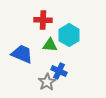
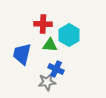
red cross: moved 4 px down
blue trapezoid: rotated 100 degrees counterclockwise
blue cross: moved 3 px left, 2 px up
gray star: rotated 24 degrees clockwise
